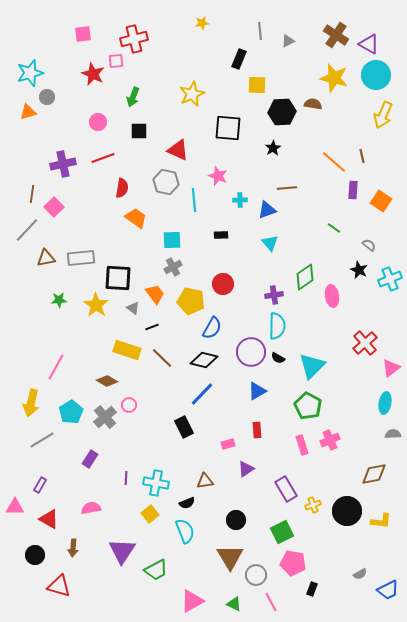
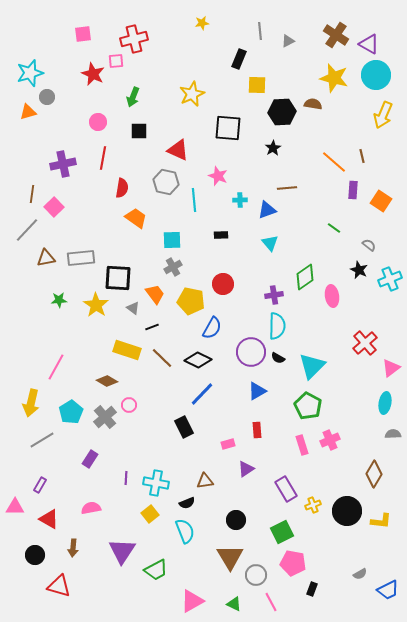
red line at (103, 158): rotated 60 degrees counterclockwise
black diamond at (204, 360): moved 6 px left; rotated 12 degrees clockwise
brown diamond at (374, 474): rotated 48 degrees counterclockwise
